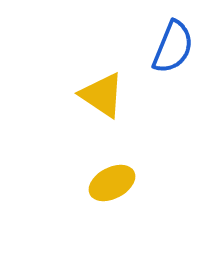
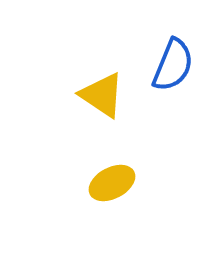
blue semicircle: moved 18 px down
